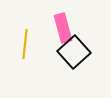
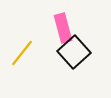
yellow line: moved 3 px left, 9 px down; rotated 32 degrees clockwise
